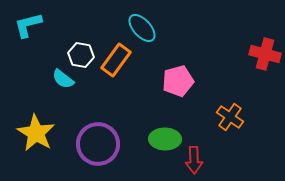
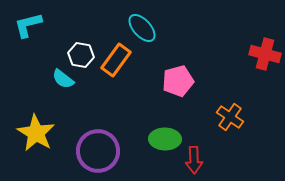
purple circle: moved 7 px down
